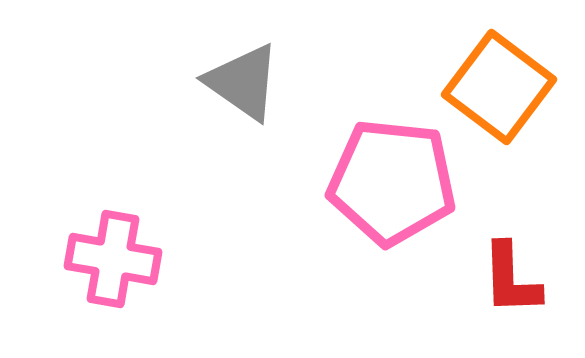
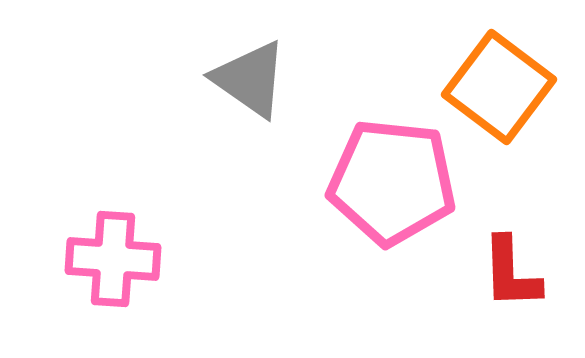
gray triangle: moved 7 px right, 3 px up
pink cross: rotated 6 degrees counterclockwise
red L-shape: moved 6 px up
